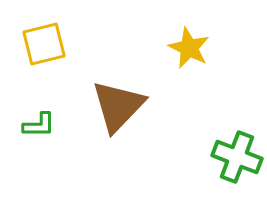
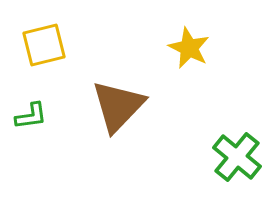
yellow square: moved 1 px down
green L-shape: moved 8 px left, 9 px up; rotated 8 degrees counterclockwise
green cross: rotated 18 degrees clockwise
